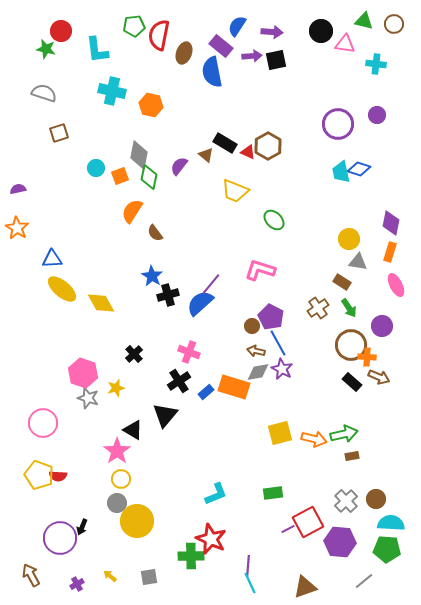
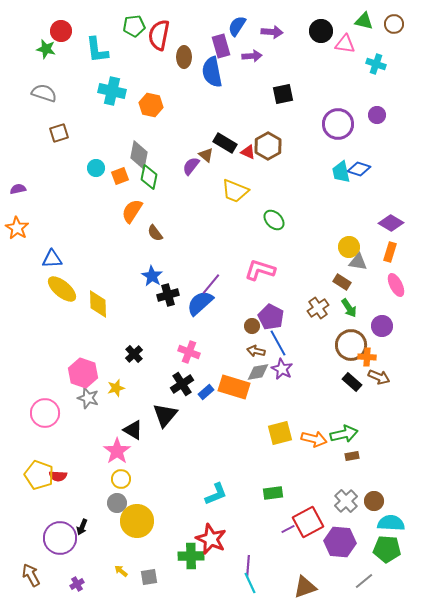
purple rectangle at (221, 46): rotated 35 degrees clockwise
brown ellipse at (184, 53): moved 4 px down; rotated 20 degrees counterclockwise
black square at (276, 60): moved 7 px right, 34 px down
cyan cross at (376, 64): rotated 12 degrees clockwise
purple semicircle at (179, 166): moved 12 px right
purple diamond at (391, 223): rotated 70 degrees counterclockwise
yellow circle at (349, 239): moved 8 px down
yellow diamond at (101, 303): moved 3 px left, 1 px down; rotated 28 degrees clockwise
black cross at (179, 381): moved 3 px right, 3 px down
pink circle at (43, 423): moved 2 px right, 10 px up
brown circle at (376, 499): moved 2 px left, 2 px down
yellow arrow at (110, 576): moved 11 px right, 5 px up
